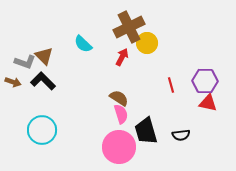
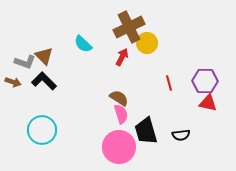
black L-shape: moved 1 px right
red line: moved 2 px left, 2 px up
